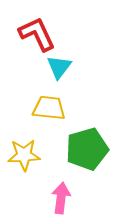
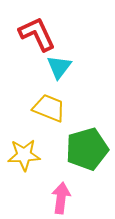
yellow trapezoid: rotated 16 degrees clockwise
